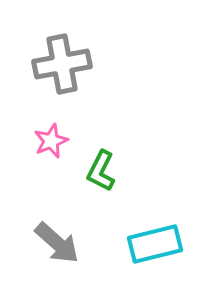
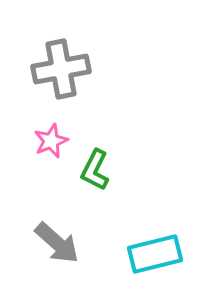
gray cross: moved 1 px left, 5 px down
green L-shape: moved 6 px left, 1 px up
cyan rectangle: moved 10 px down
